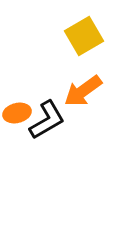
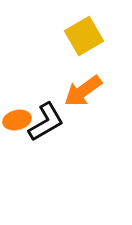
orange ellipse: moved 7 px down
black L-shape: moved 1 px left, 2 px down
